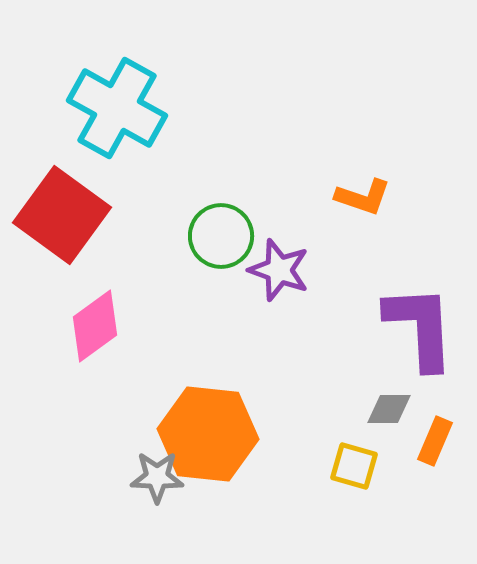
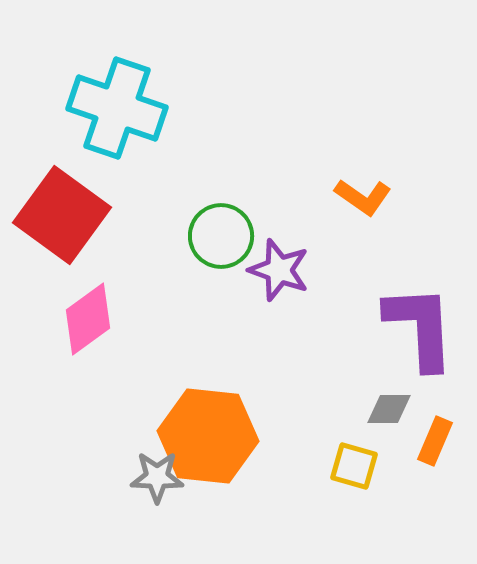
cyan cross: rotated 10 degrees counterclockwise
orange L-shape: rotated 16 degrees clockwise
pink diamond: moved 7 px left, 7 px up
orange hexagon: moved 2 px down
